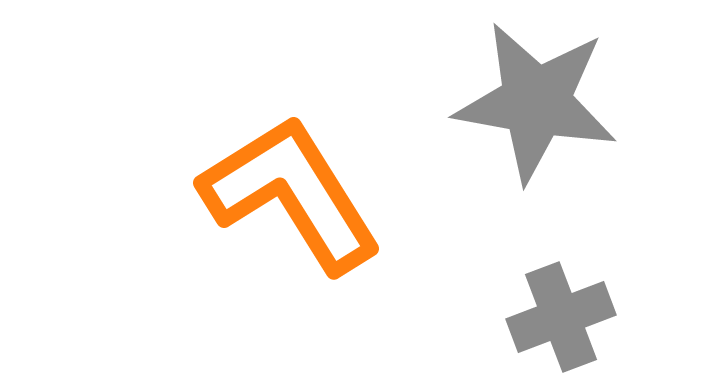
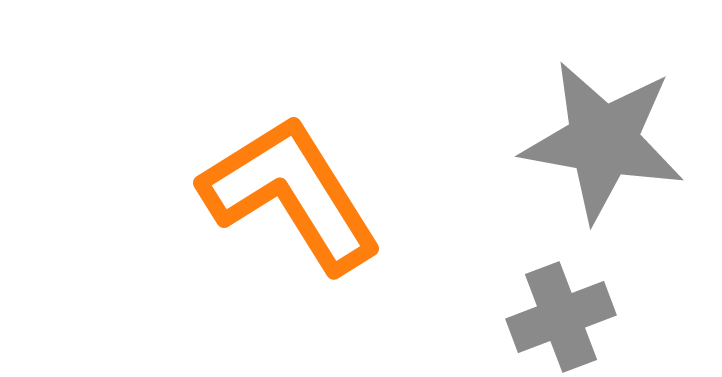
gray star: moved 67 px right, 39 px down
